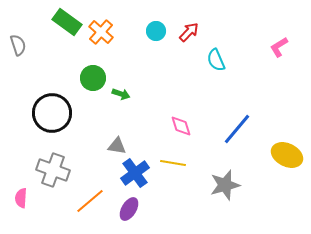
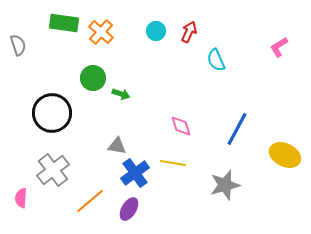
green rectangle: moved 3 px left, 1 px down; rotated 28 degrees counterclockwise
red arrow: rotated 20 degrees counterclockwise
blue line: rotated 12 degrees counterclockwise
yellow ellipse: moved 2 px left
gray cross: rotated 32 degrees clockwise
